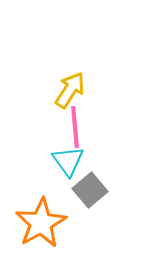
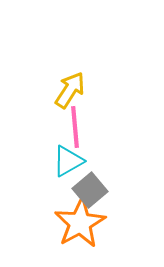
cyan triangle: rotated 36 degrees clockwise
orange star: moved 39 px right
